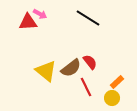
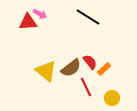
black line: moved 1 px up
orange rectangle: moved 13 px left, 13 px up
